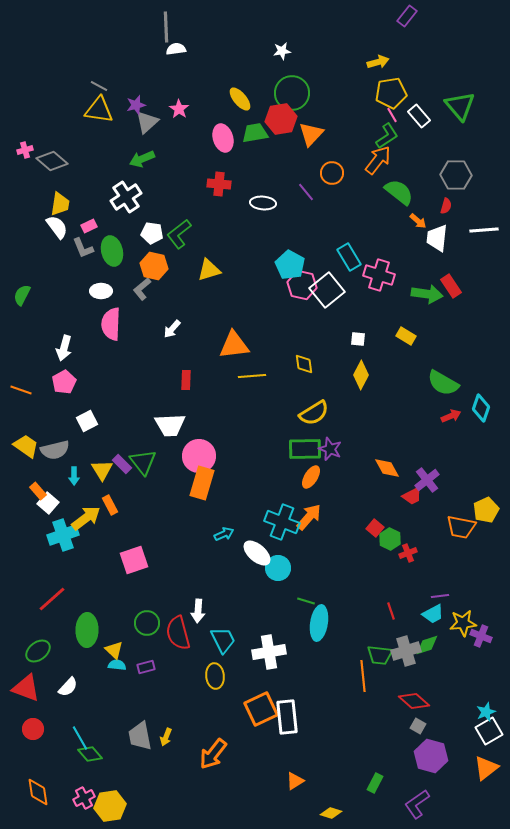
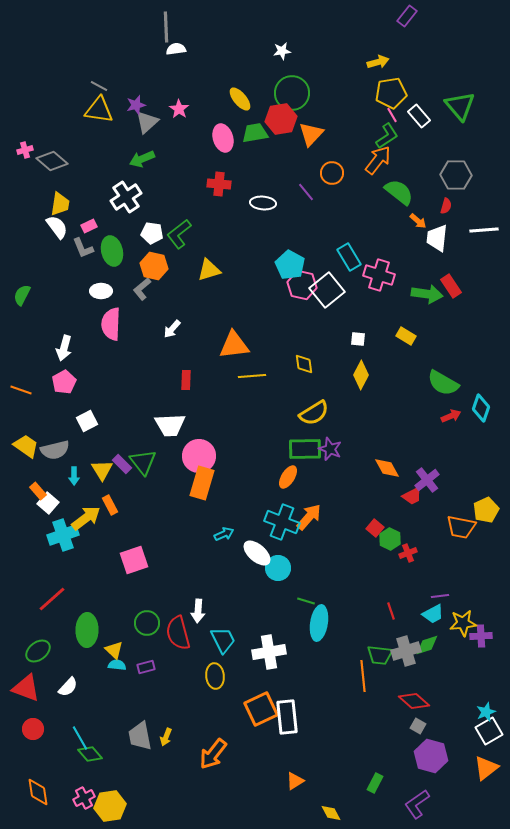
orange ellipse at (311, 477): moved 23 px left
purple cross at (481, 636): rotated 25 degrees counterclockwise
yellow diamond at (331, 813): rotated 45 degrees clockwise
